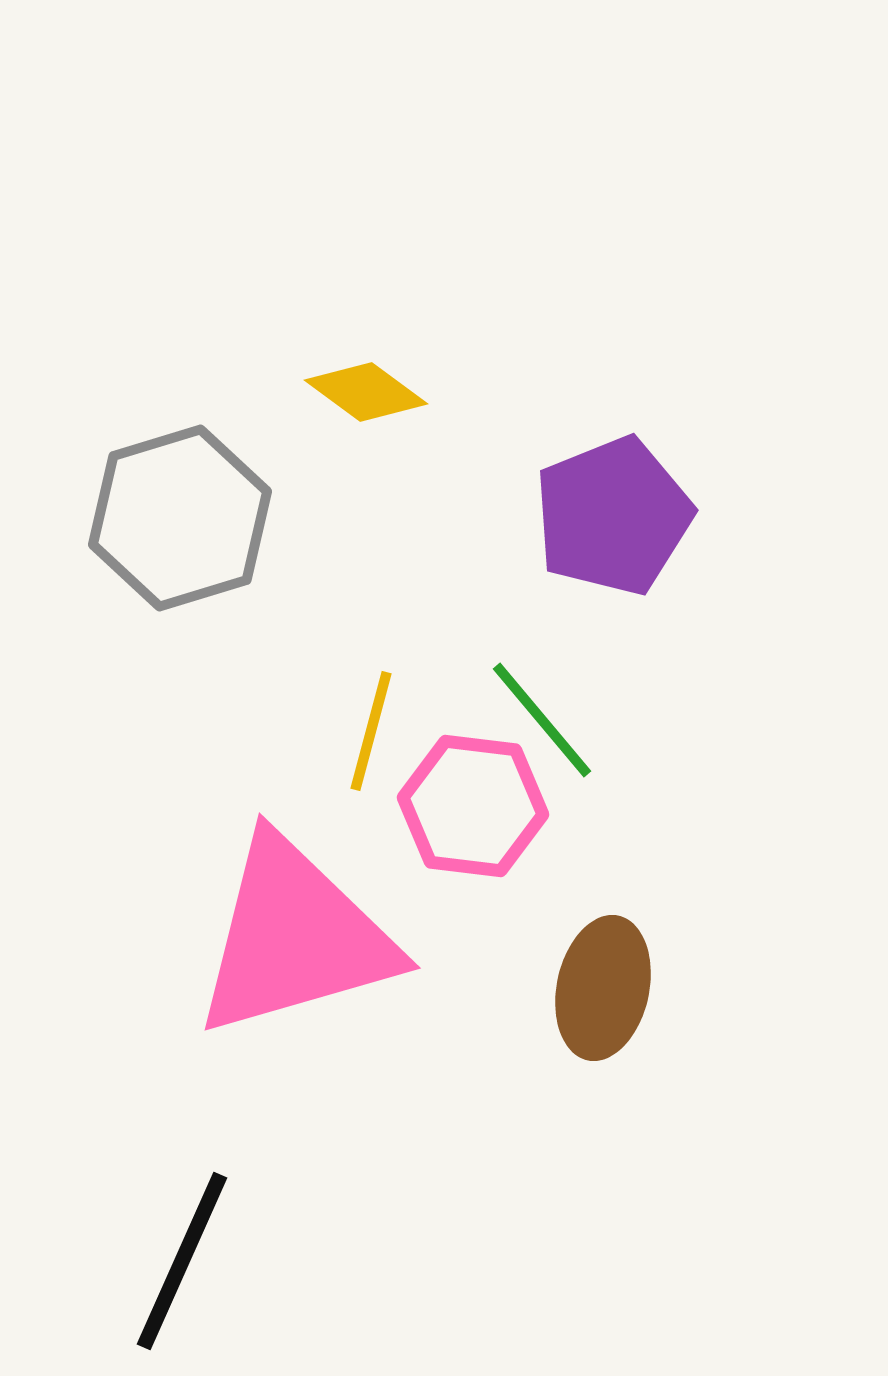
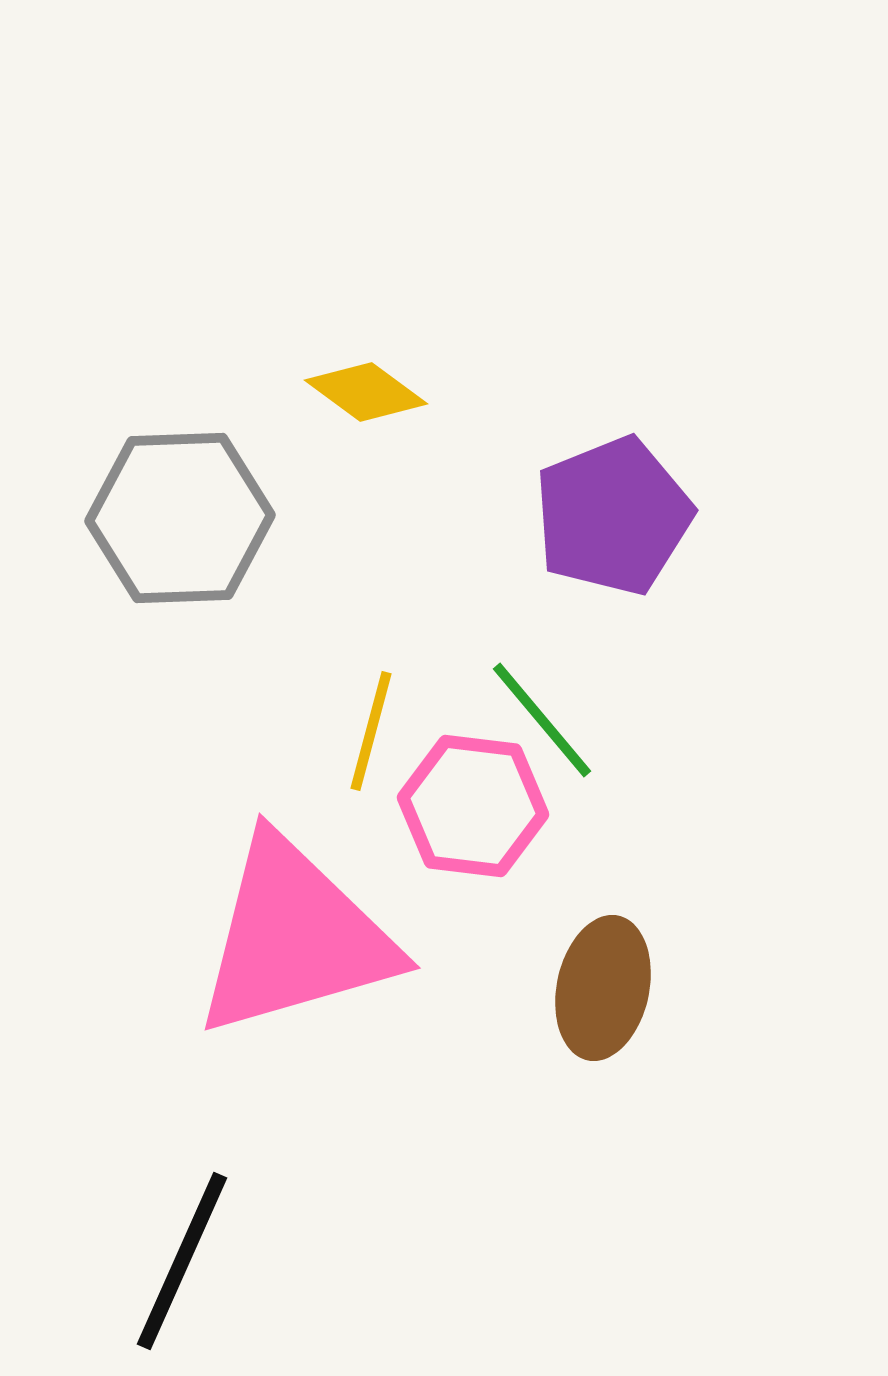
gray hexagon: rotated 15 degrees clockwise
